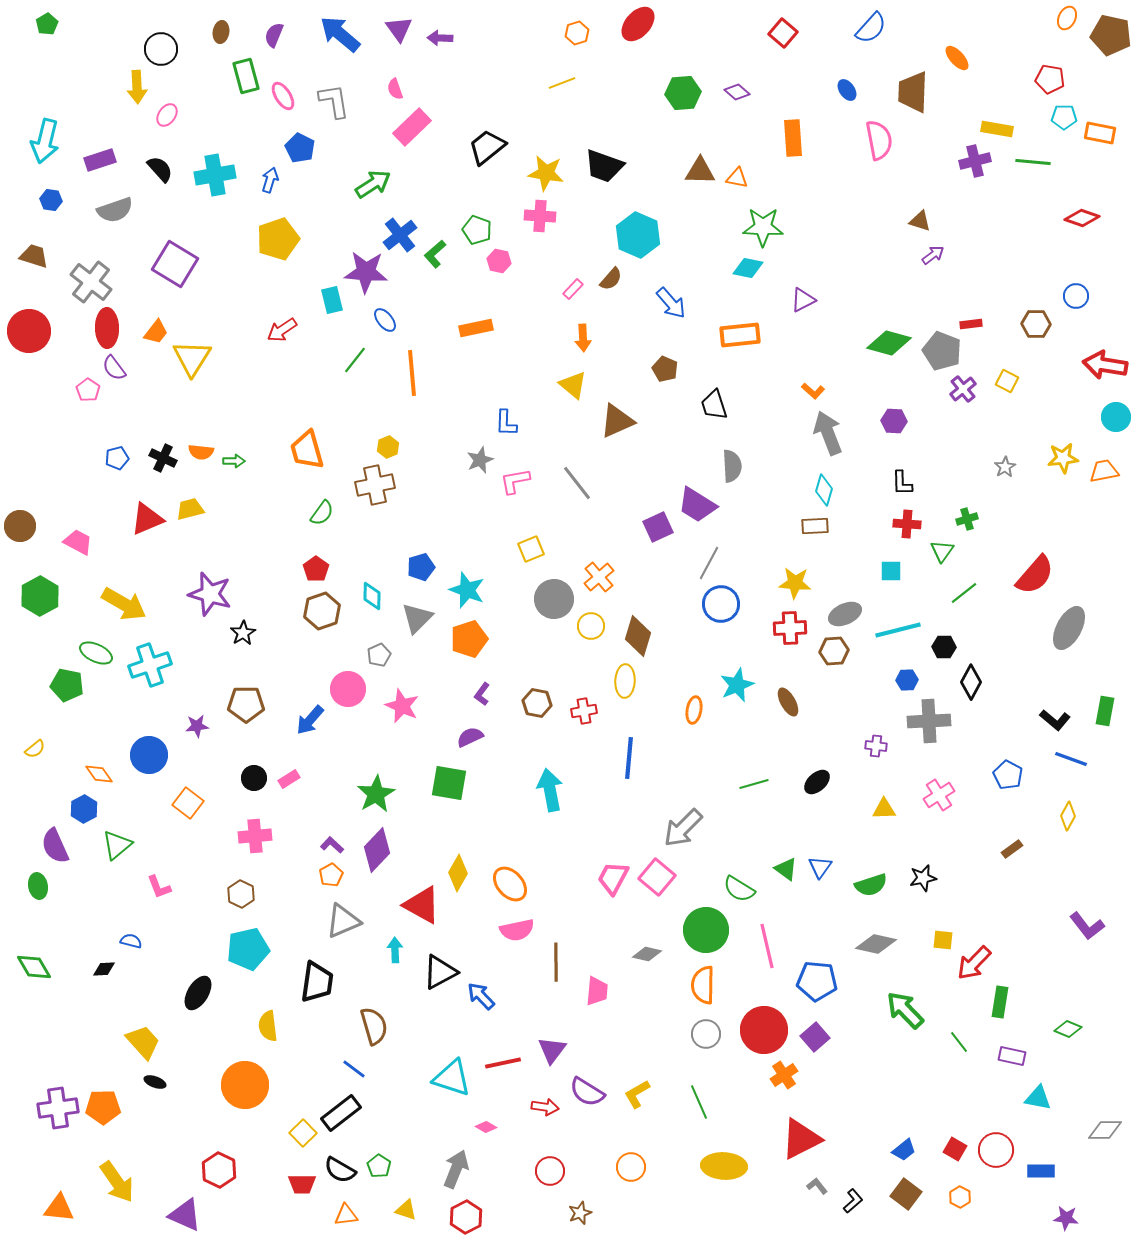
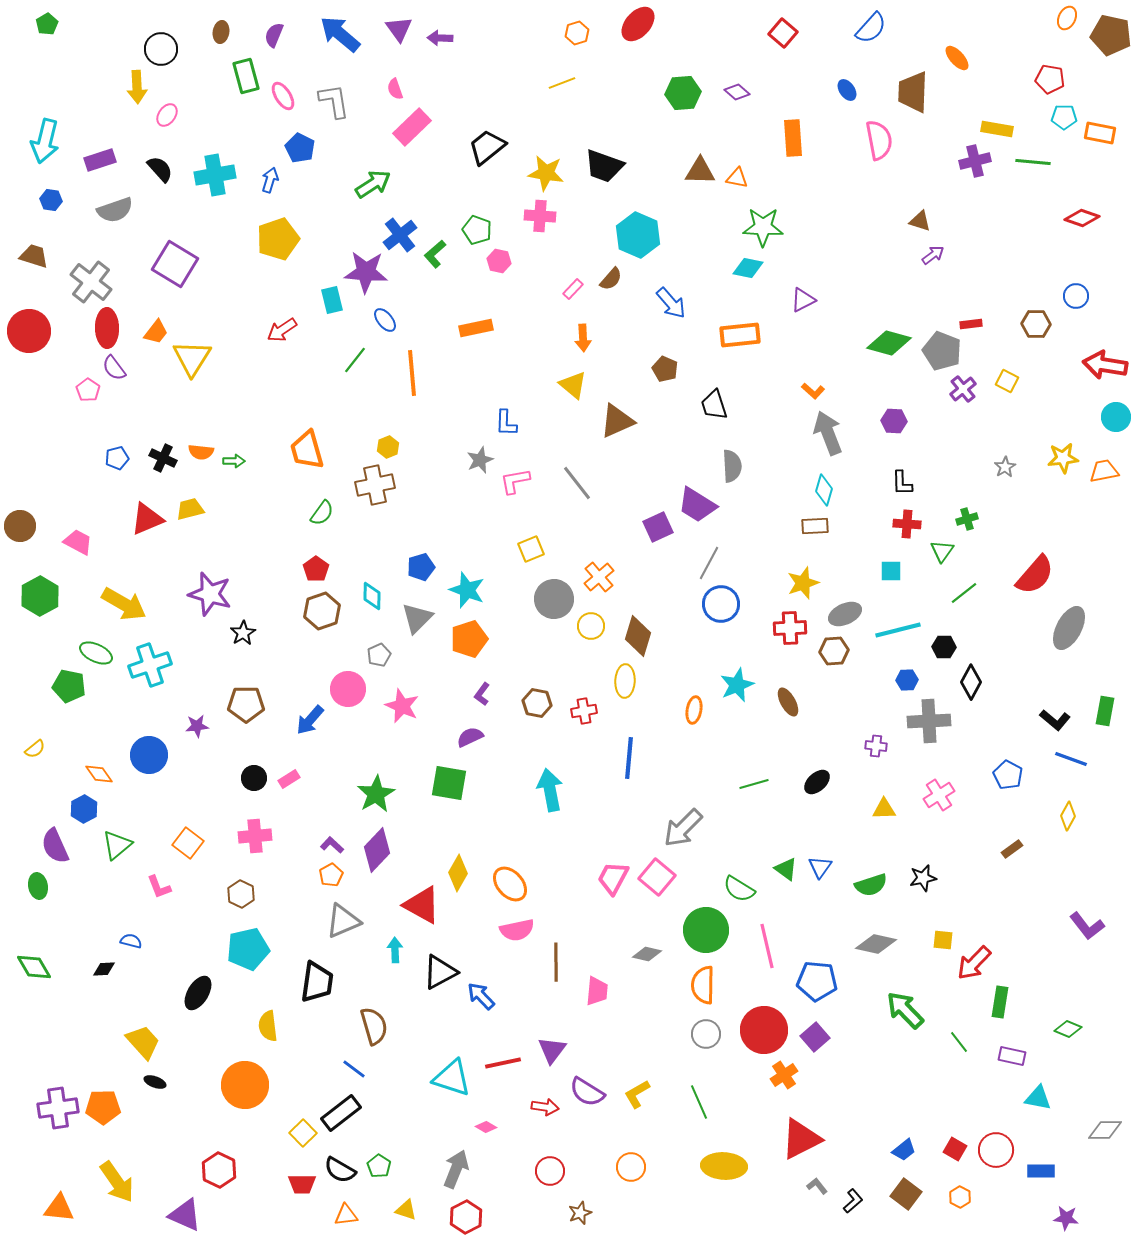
yellow star at (795, 583): moved 8 px right; rotated 24 degrees counterclockwise
green pentagon at (67, 685): moved 2 px right, 1 px down
orange square at (188, 803): moved 40 px down
